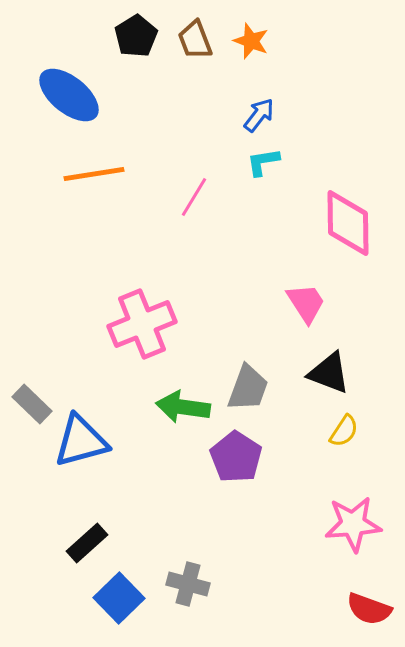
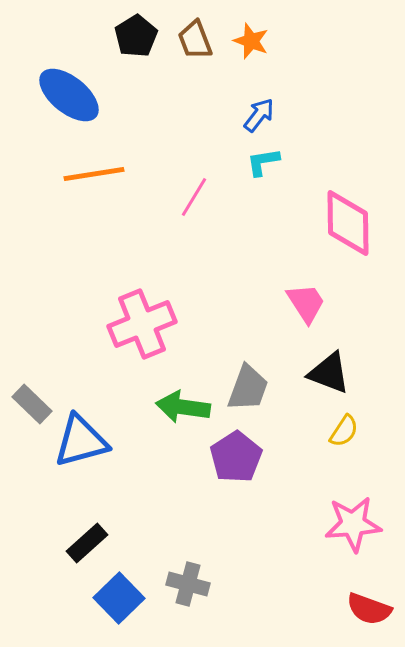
purple pentagon: rotated 6 degrees clockwise
